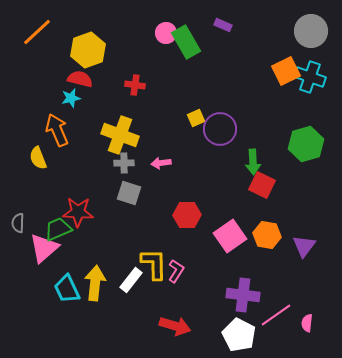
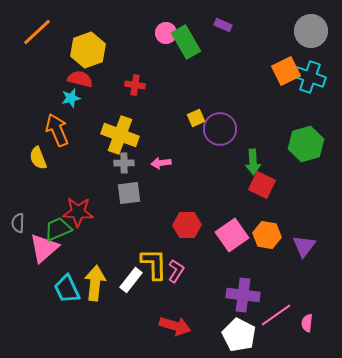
gray square: rotated 25 degrees counterclockwise
red hexagon: moved 10 px down
pink square: moved 2 px right, 1 px up
